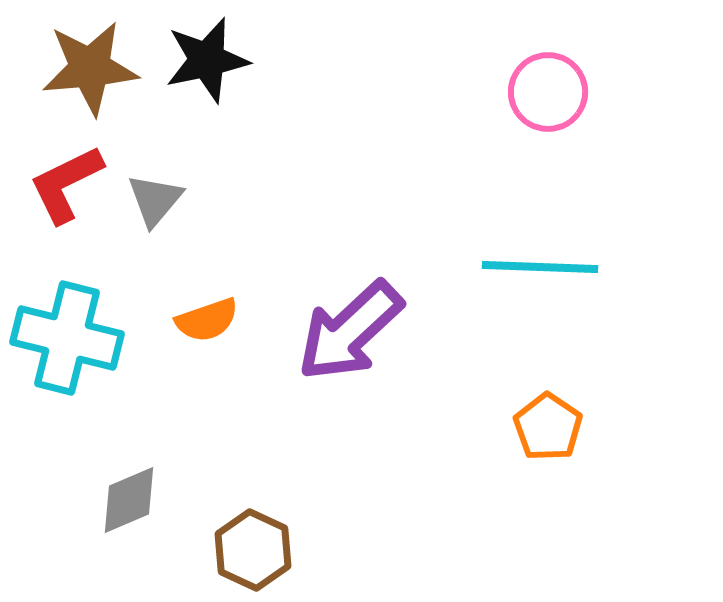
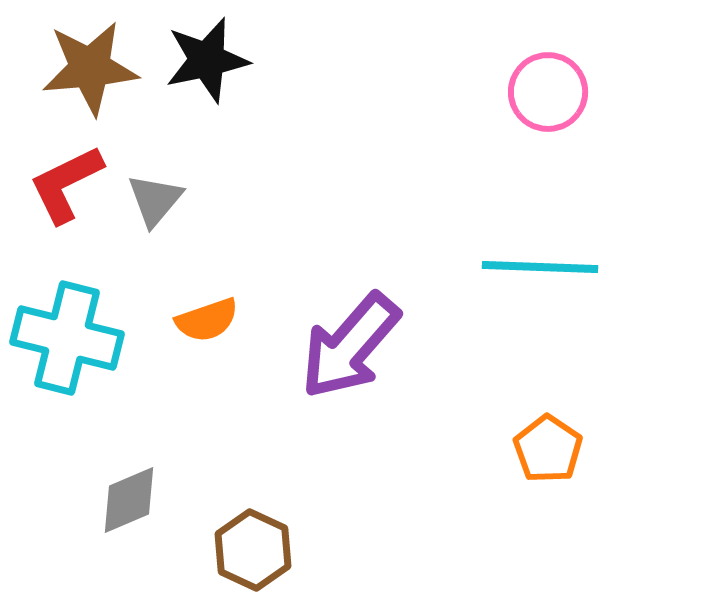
purple arrow: moved 15 px down; rotated 6 degrees counterclockwise
orange pentagon: moved 22 px down
